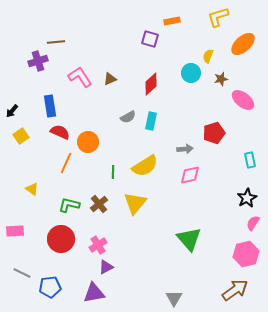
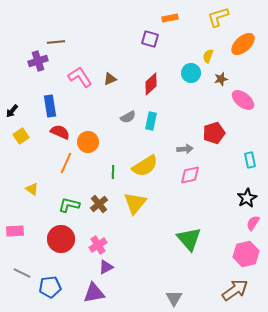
orange rectangle at (172, 21): moved 2 px left, 3 px up
